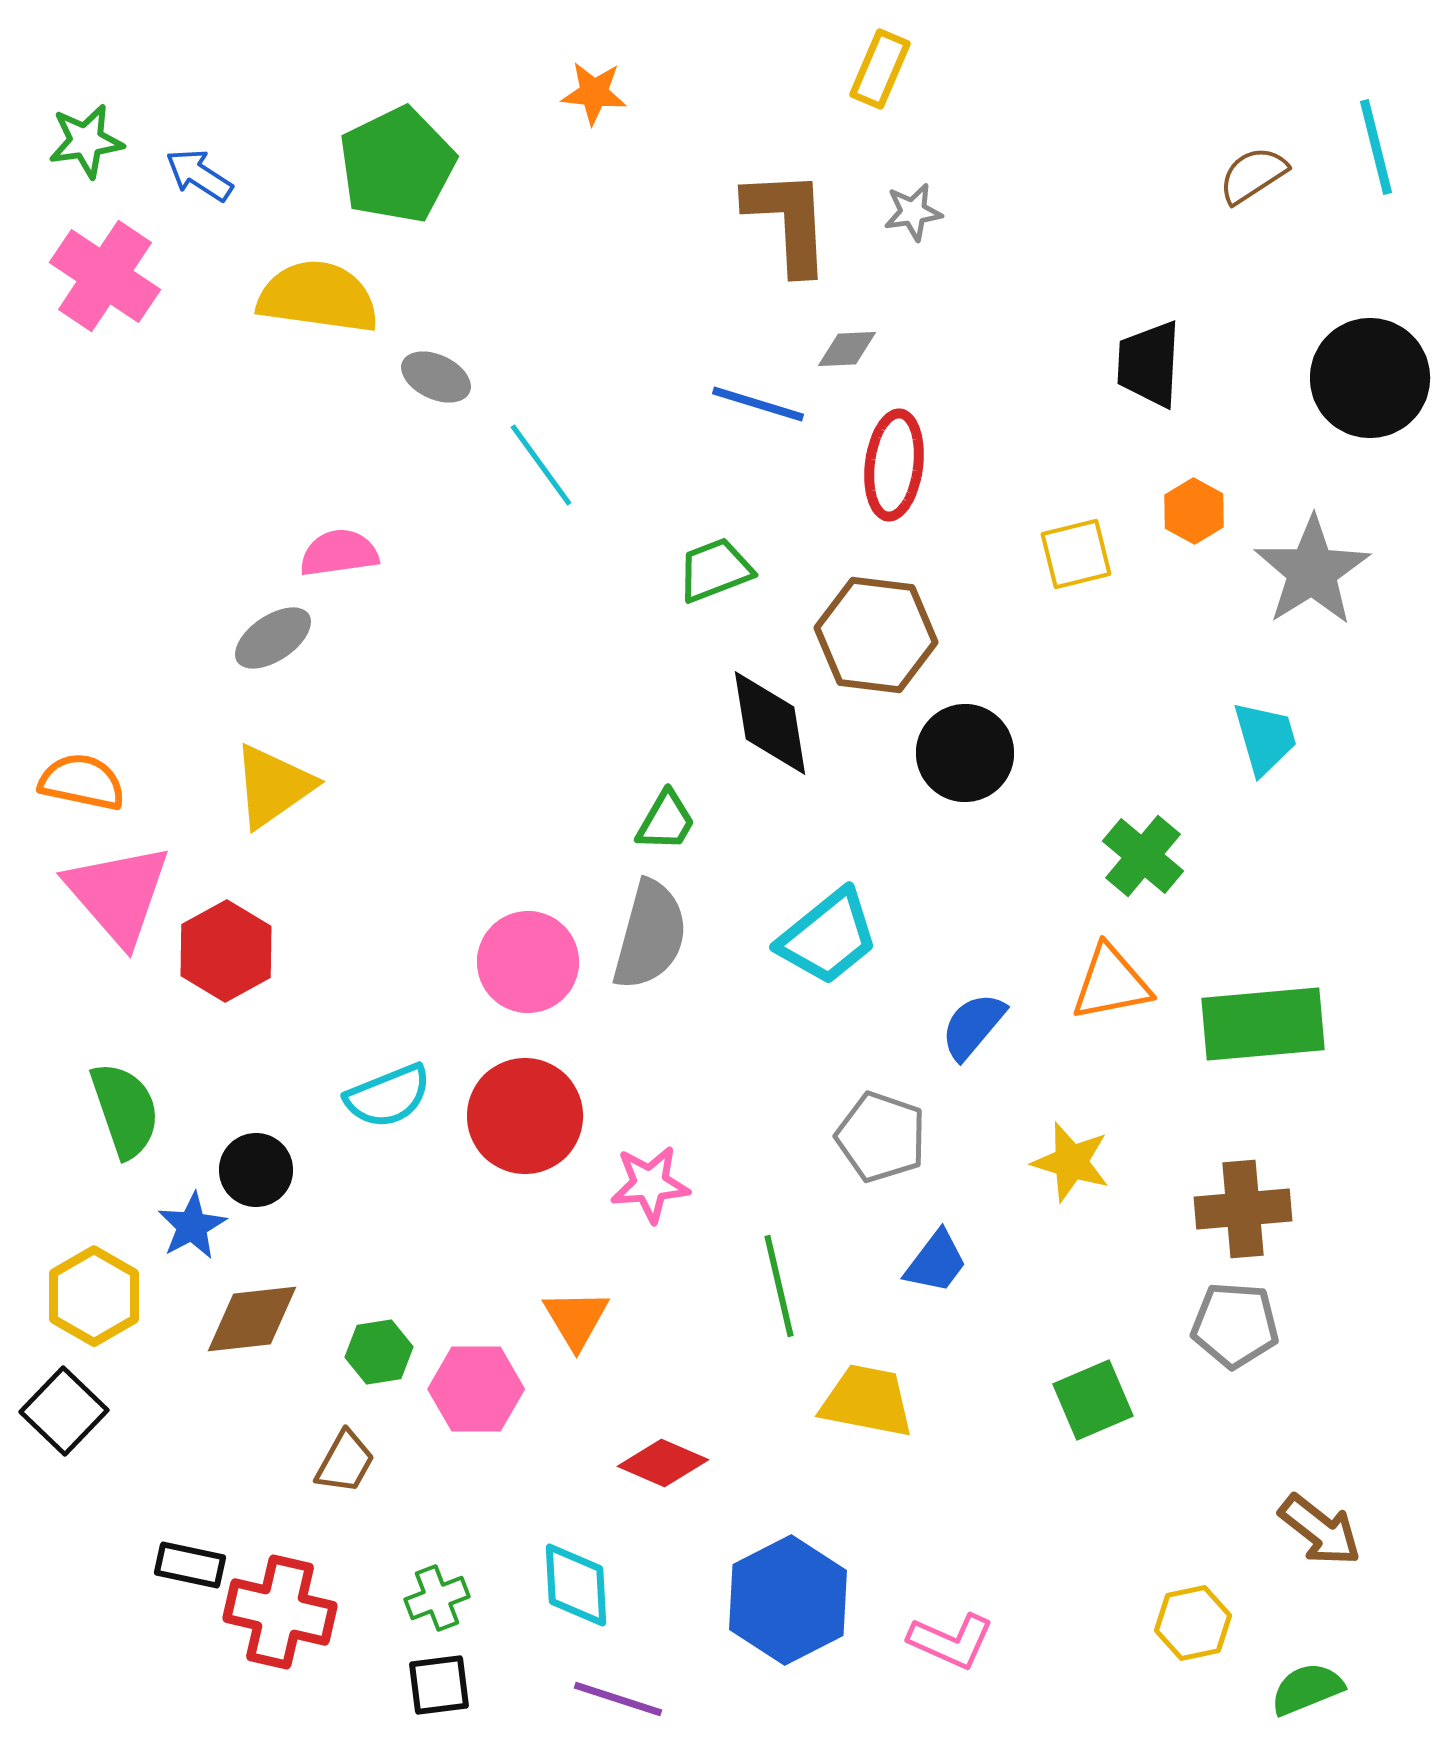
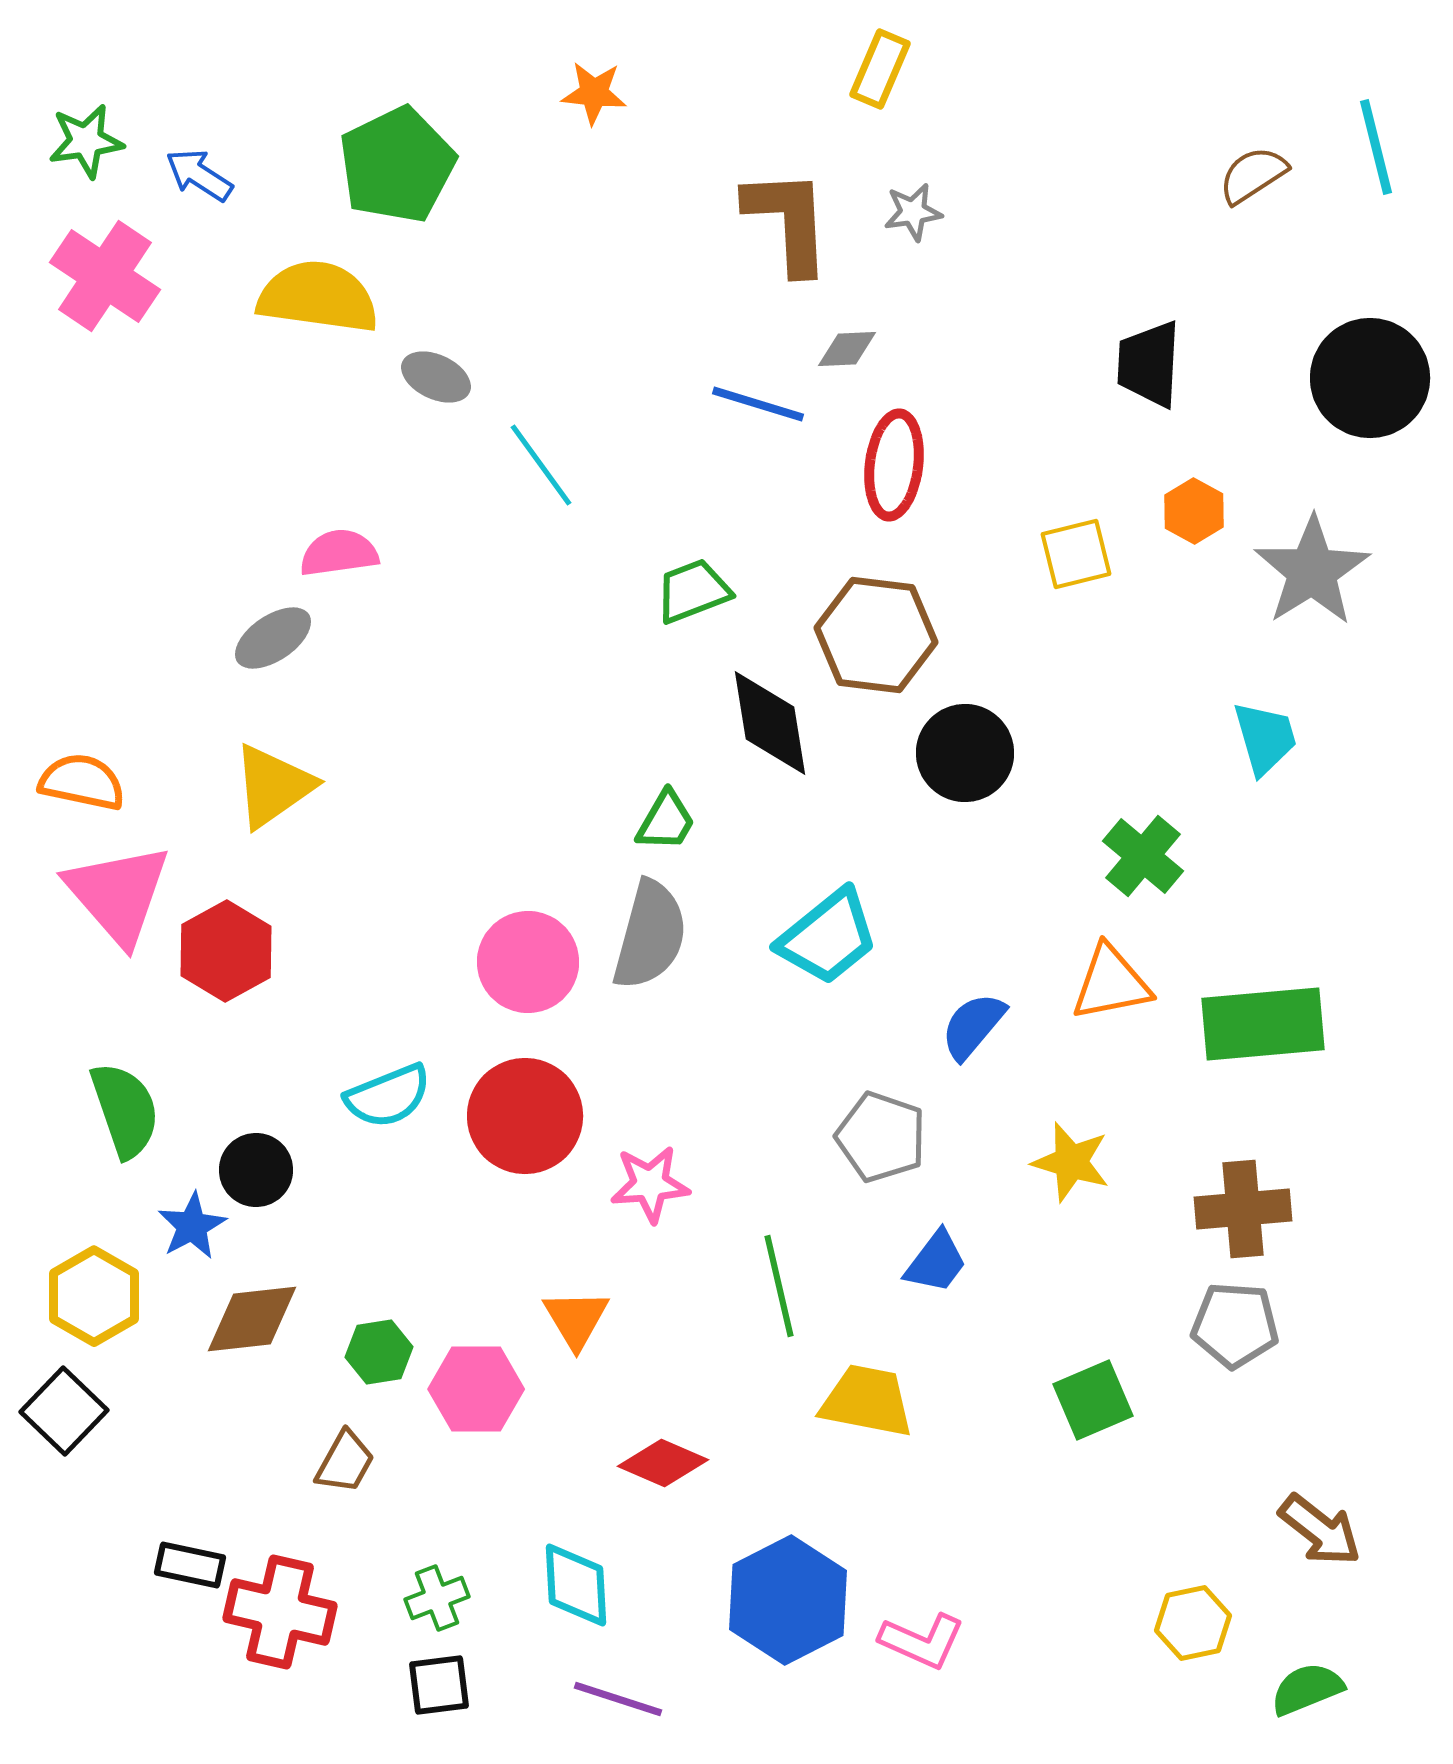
green trapezoid at (715, 570): moved 22 px left, 21 px down
pink L-shape at (951, 1641): moved 29 px left
